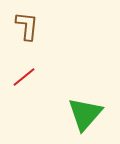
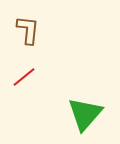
brown L-shape: moved 1 px right, 4 px down
